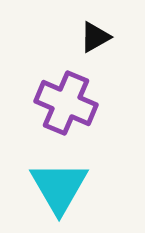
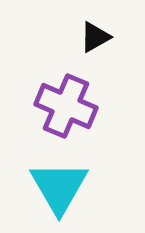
purple cross: moved 3 px down
